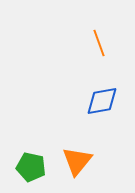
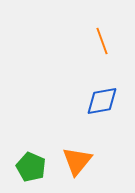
orange line: moved 3 px right, 2 px up
green pentagon: rotated 12 degrees clockwise
